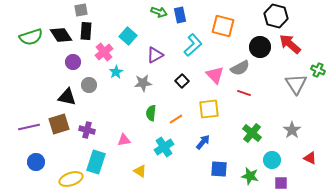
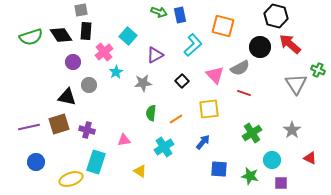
green cross at (252, 133): rotated 18 degrees clockwise
